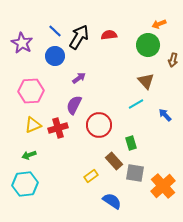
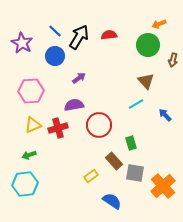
purple semicircle: rotated 54 degrees clockwise
